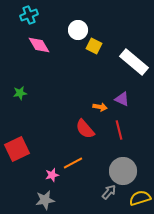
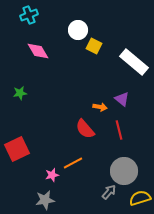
pink diamond: moved 1 px left, 6 px down
purple triangle: rotated 14 degrees clockwise
gray circle: moved 1 px right
